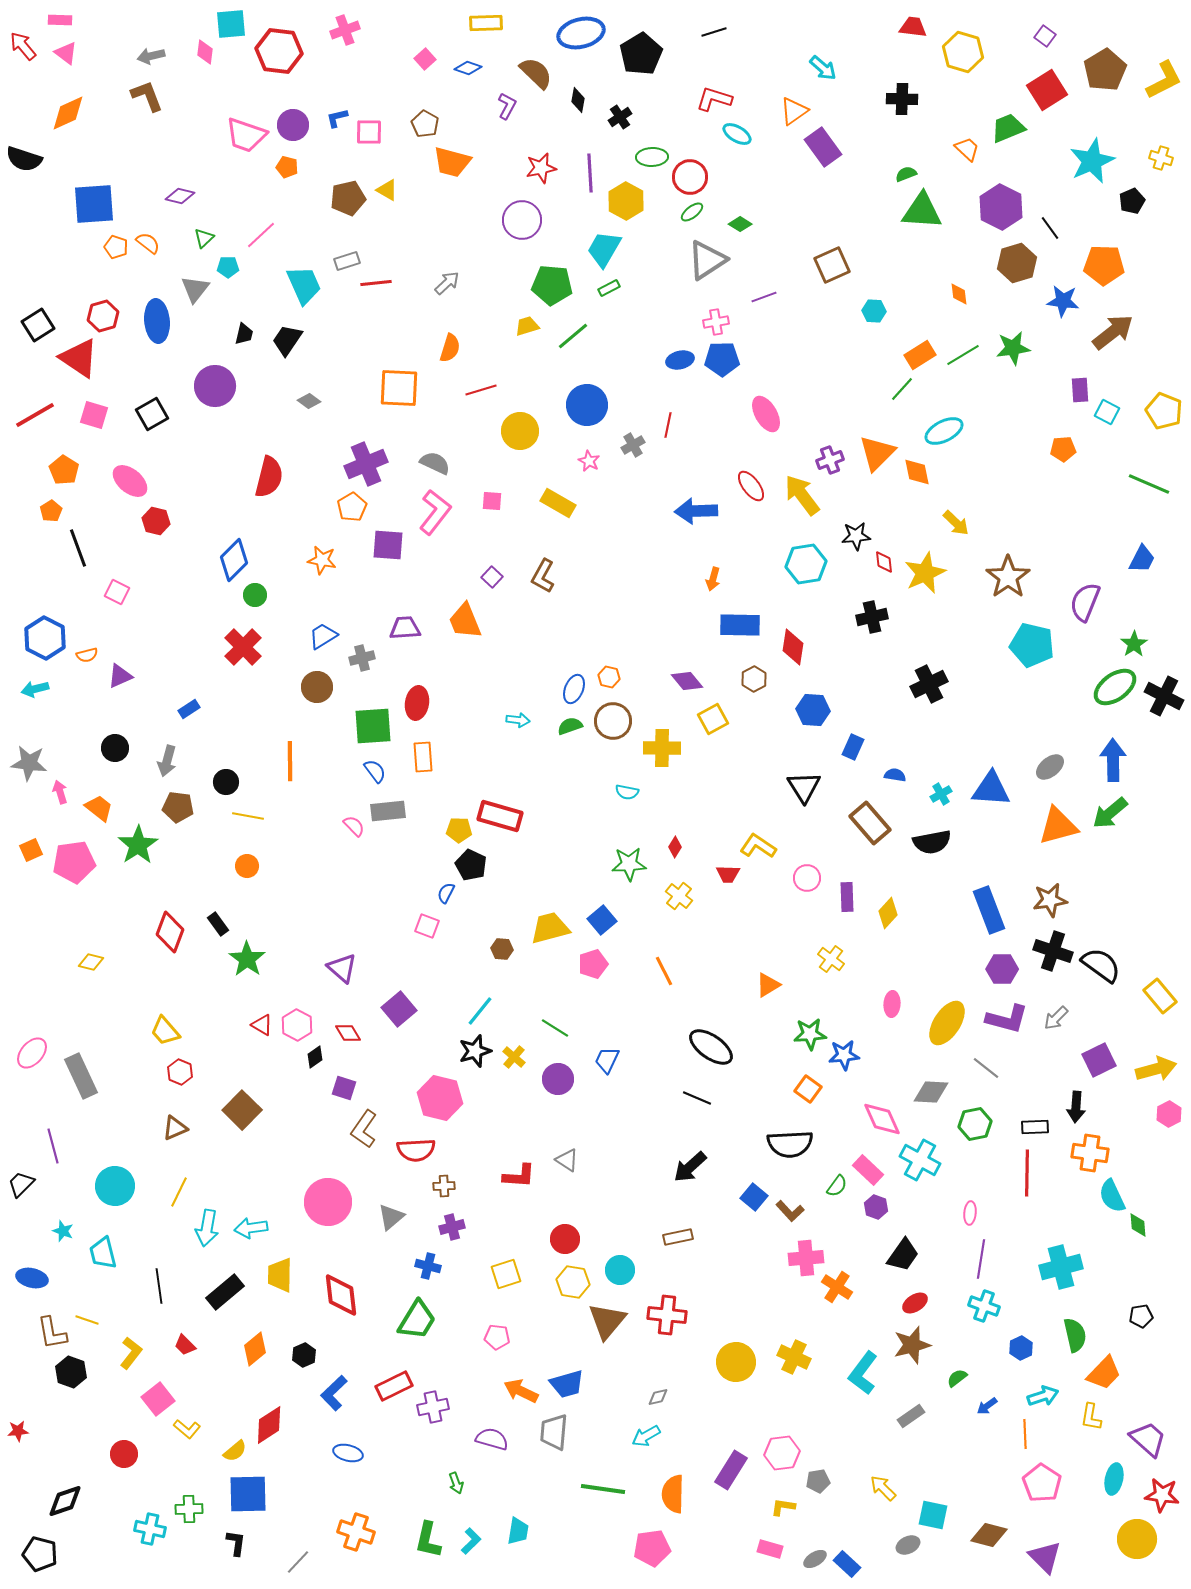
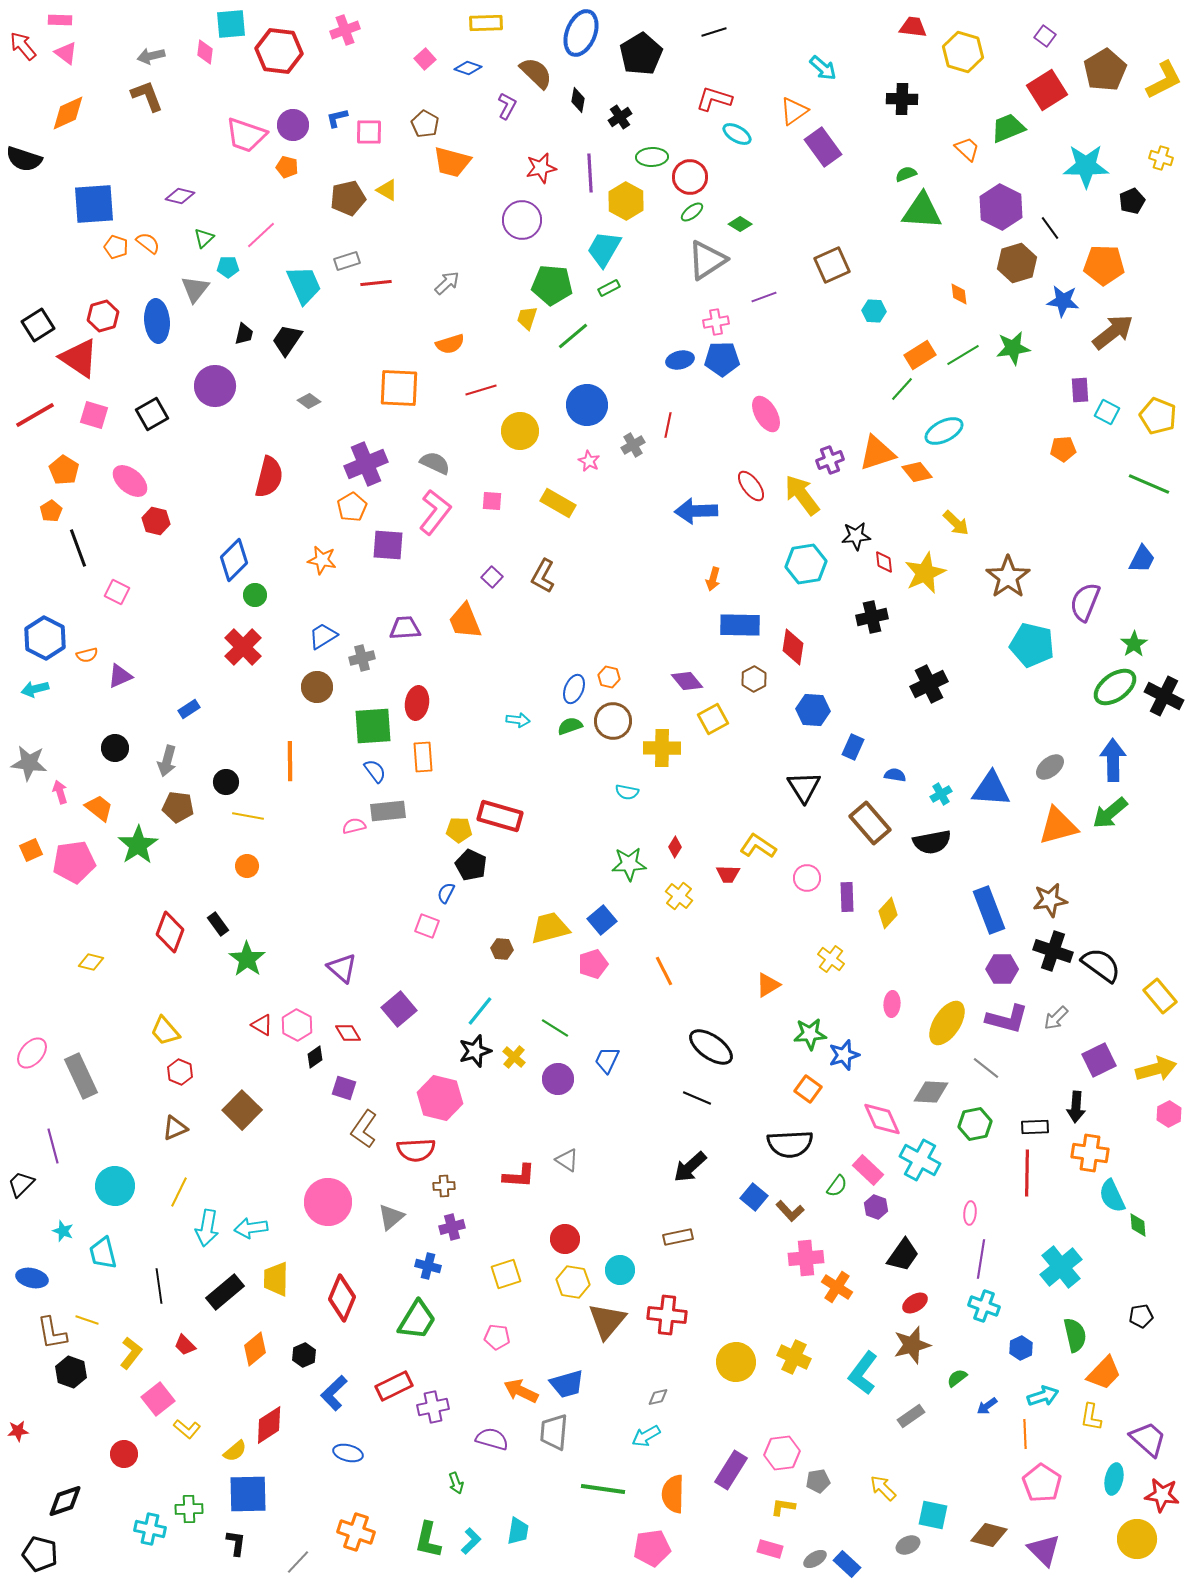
blue ellipse at (581, 33): rotated 54 degrees counterclockwise
cyan star at (1092, 161): moved 6 px left, 5 px down; rotated 24 degrees clockwise
yellow trapezoid at (527, 326): moved 8 px up; rotated 55 degrees counterclockwise
orange semicircle at (450, 348): moved 4 px up; rotated 56 degrees clockwise
yellow pentagon at (1164, 411): moved 6 px left, 5 px down
orange triangle at (877, 453): rotated 27 degrees clockwise
orange diamond at (917, 472): rotated 28 degrees counterclockwise
pink semicircle at (354, 826): rotated 60 degrees counterclockwise
blue star at (844, 1055): rotated 12 degrees counterclockwise
cyan cross at (1061, 1267): rotated 24 degrees counterclockwise
yellow trapezoid at (280, 1275): moved 4 px left, 4 px down
red diamond at (341, 1295): moved 1 px right, 3 px down; rotated 30 degrees clockwise
purple triangle at (1045, 1557): moved 1 px left, 7 px up
